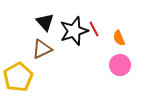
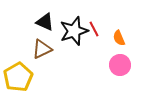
black triangle: rotated 24 degrees counterclockwise
